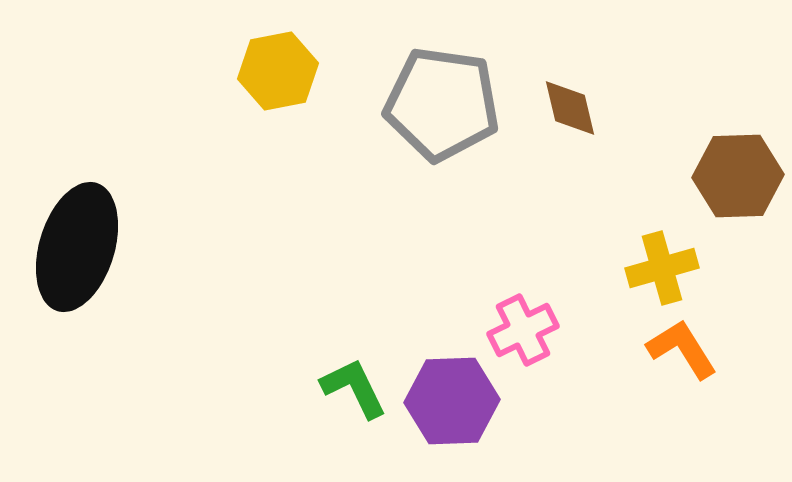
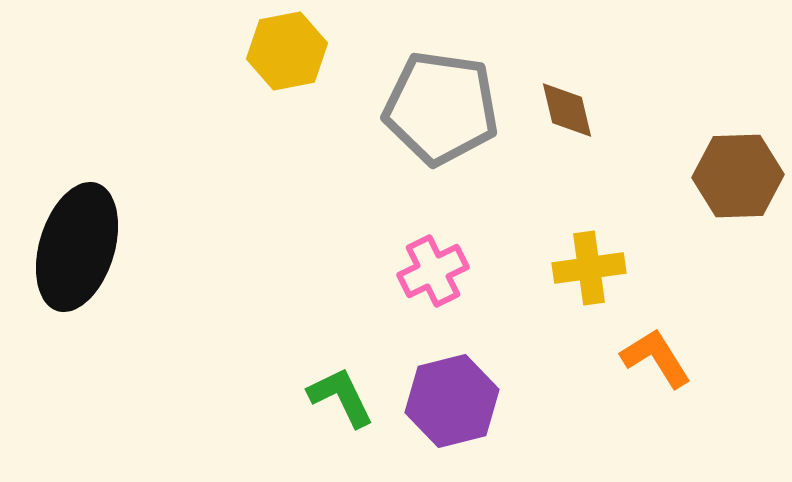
yellow hexagon: moved 9 px right, 20 px up
gray pentagon: moved 1 px left, 4 px down
brown diamond: moved 3 px left, 2 px down
yellow cross: moved 73 px left; rotated 8 degrees clockwise
pink cross: moved 90 px left, 59 px up
orange L-shape: moved 26 px left, 9 px down
green L-shape: moved 13 px left, 9 px down
purple hexagon: rotated 12 degrees counterclockwise
